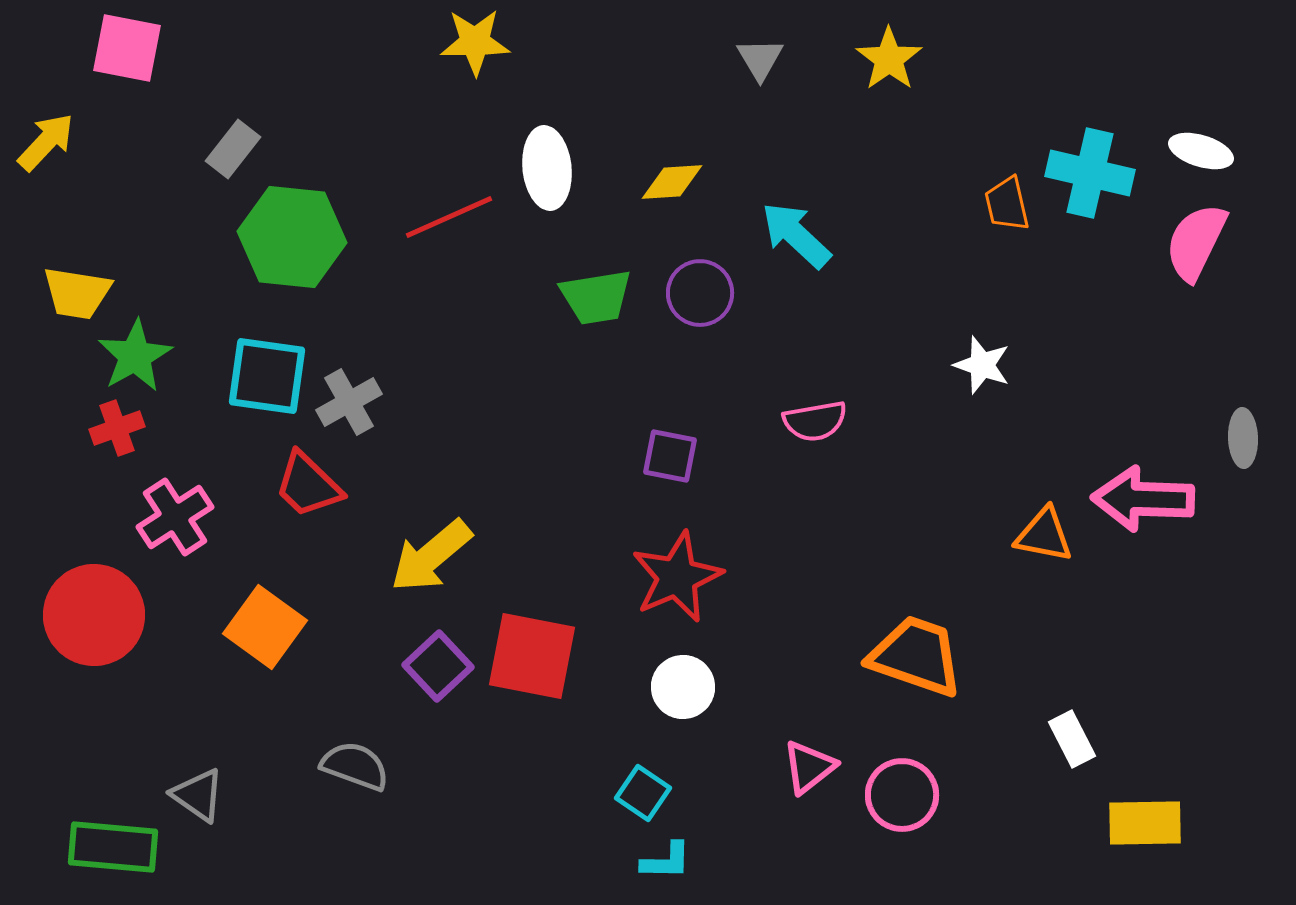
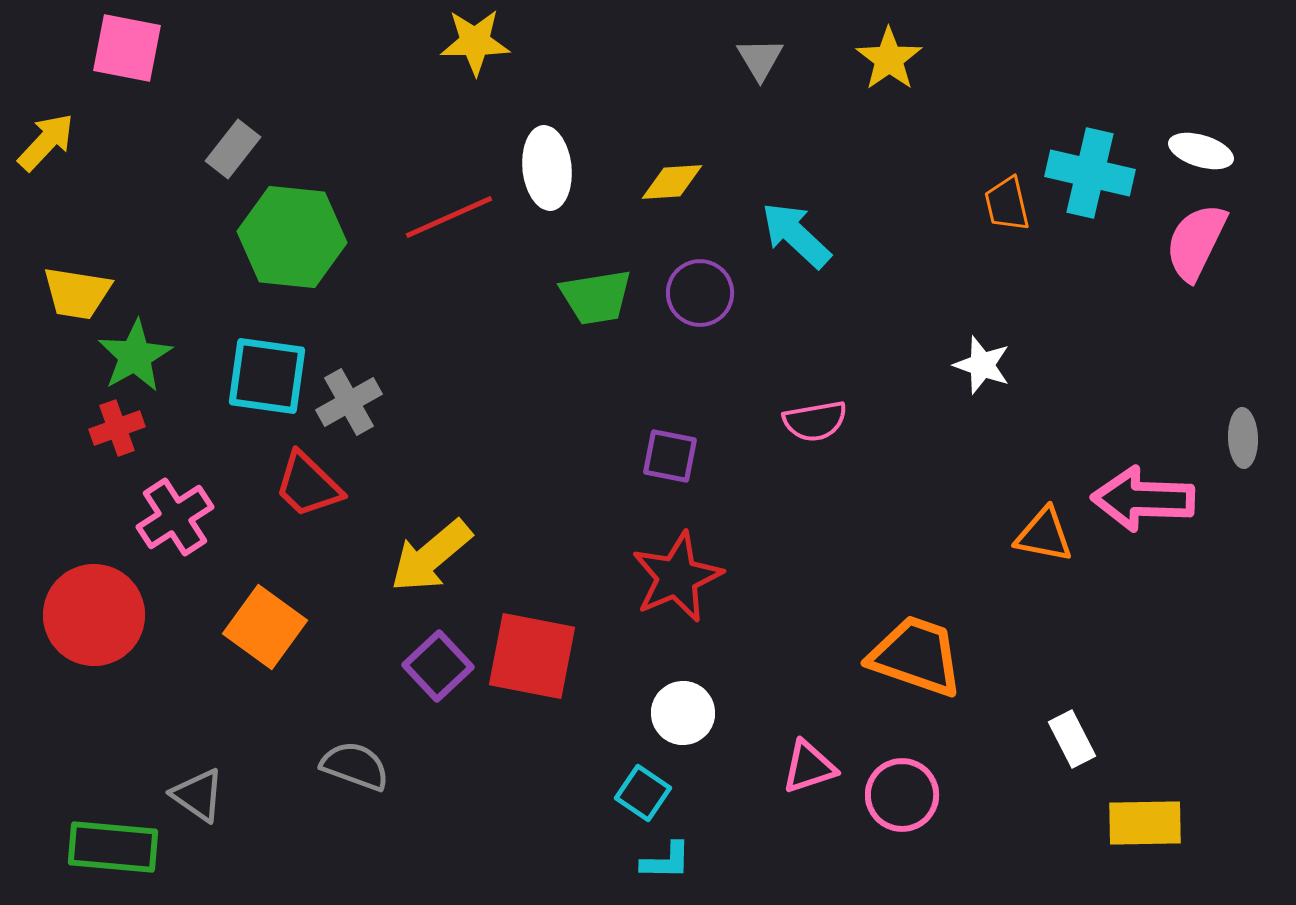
white circle at (683, 687): moved 26 px down
pink triangle at (809, 767): rotated 20 degrees clockwise
